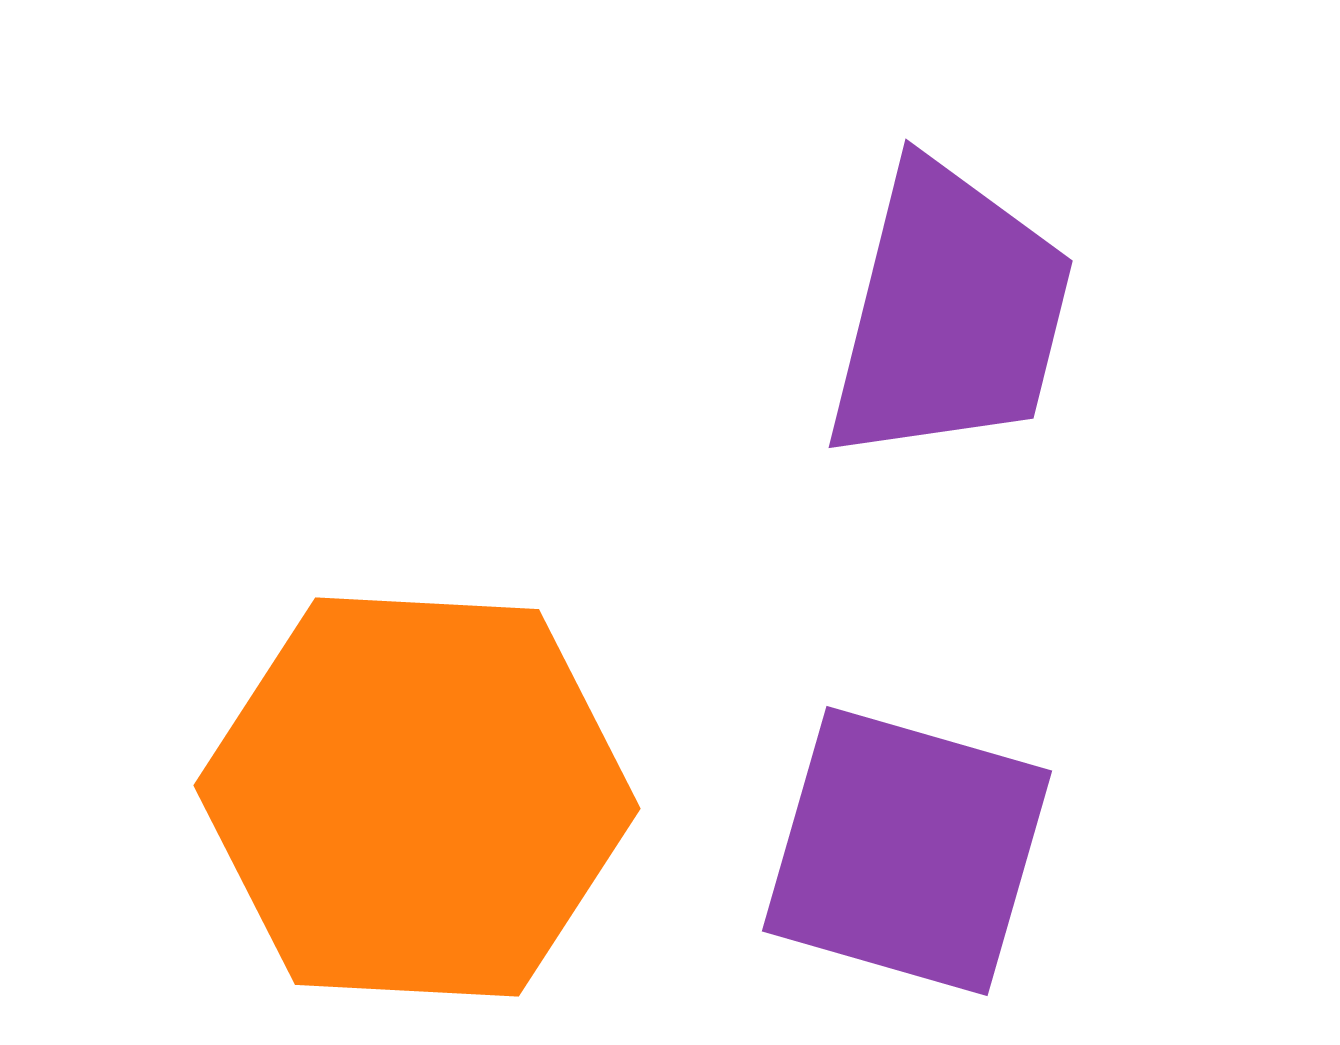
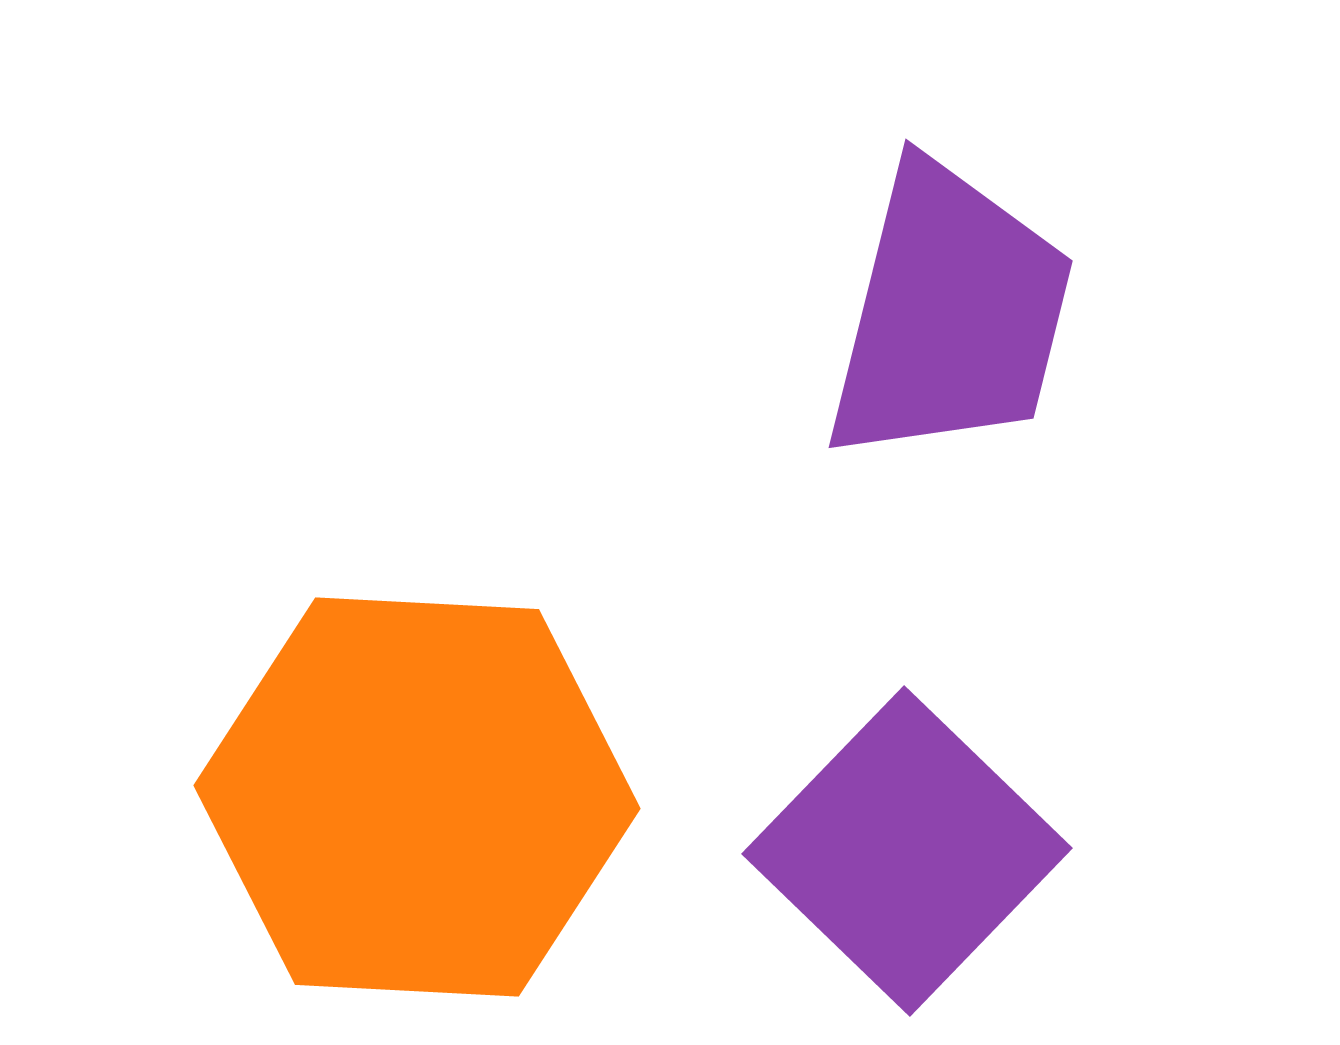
purple square: rotated 28 degrees clockwise
